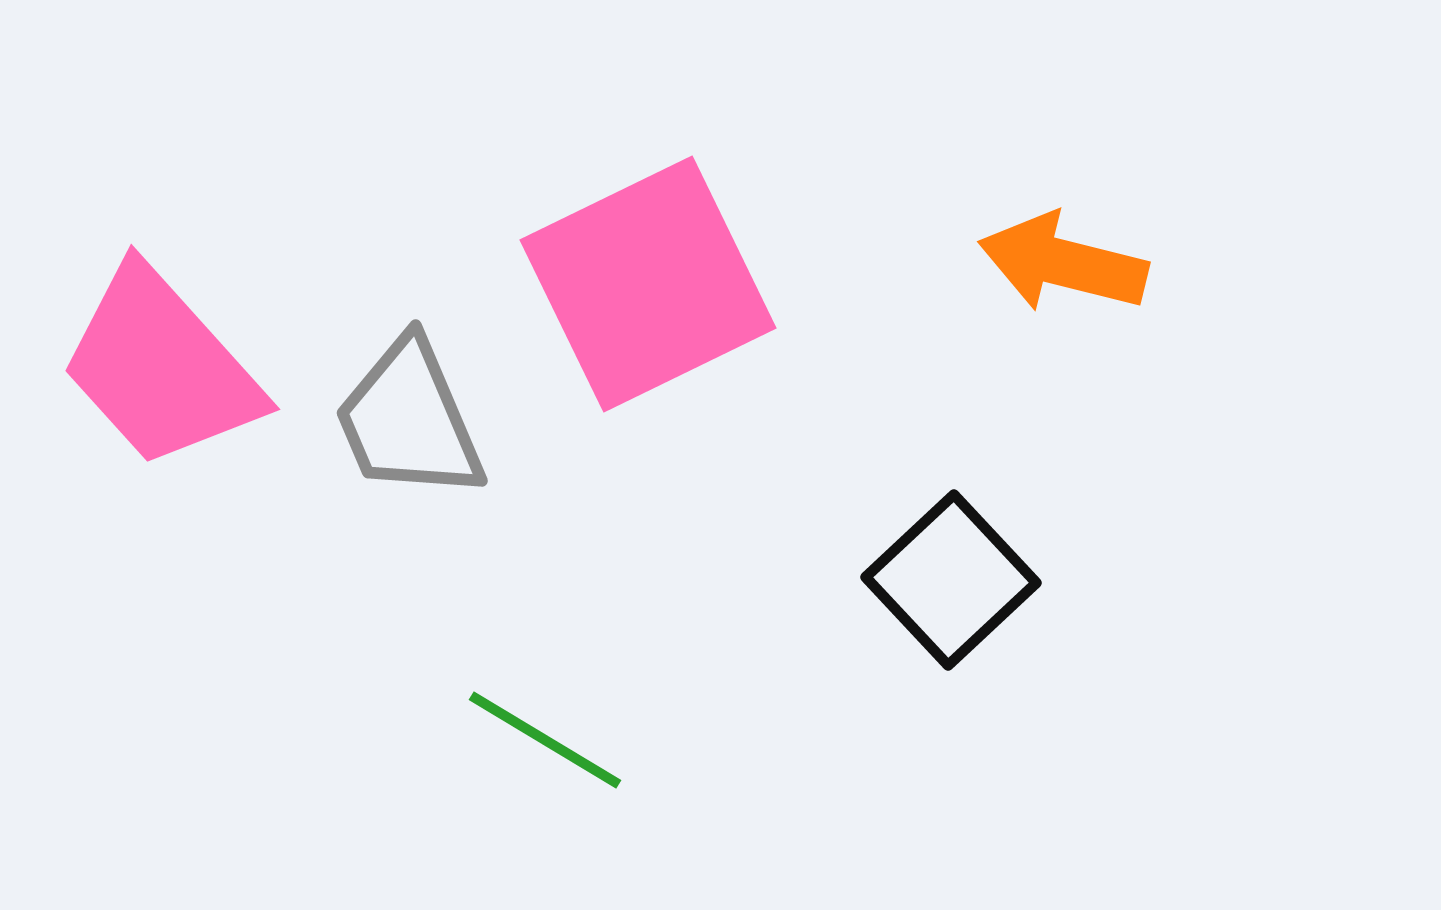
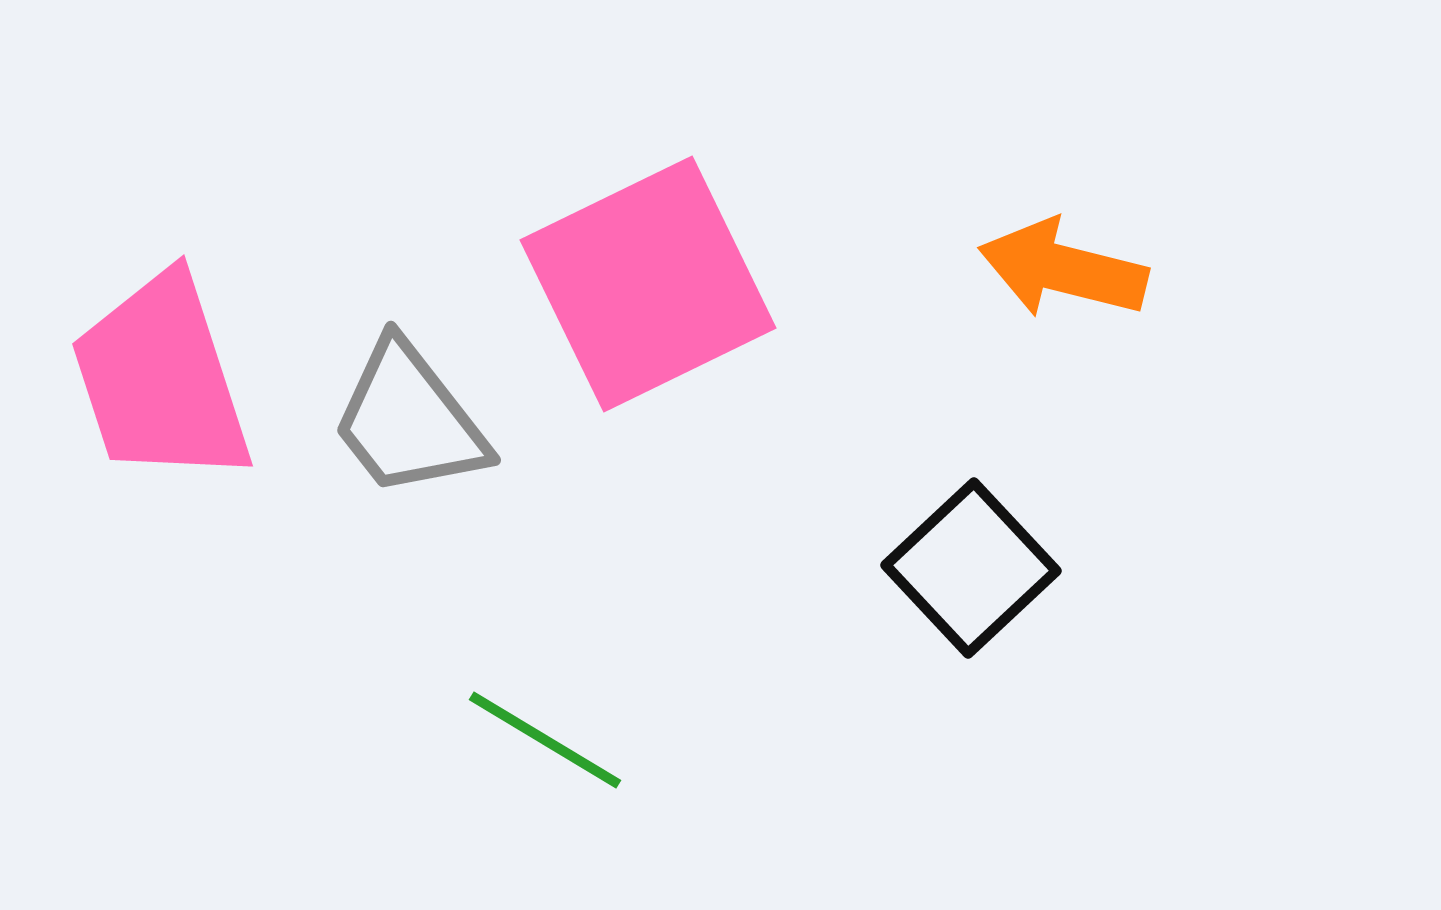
orange arrow: moved 6 px down
pink trapezoid: moved 12 px down; rotated 24 degrees clockwise
gray trapezoid: rotated 15 degrees counterclockwise
black square: moved 20 px right, 12 px up
